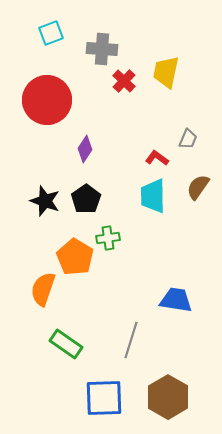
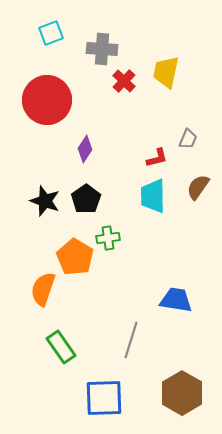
red L-shape: rotated 130 degrees clockwise
green rectangle: moved 5 px left, 3 px down; rotated 20 degrees clockwise
brown hexagon: moved 14 px right, 4 px up
